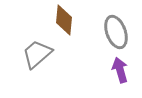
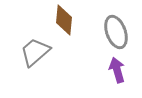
gray trapezoid: moved 2 px left, 2 px up
purple arrow: moved 3 px left
